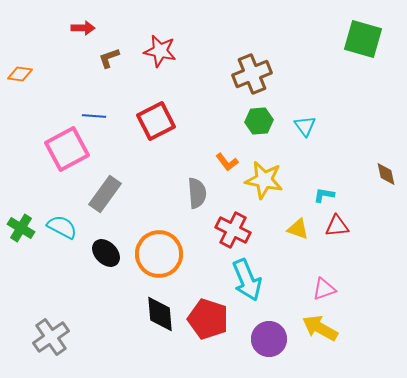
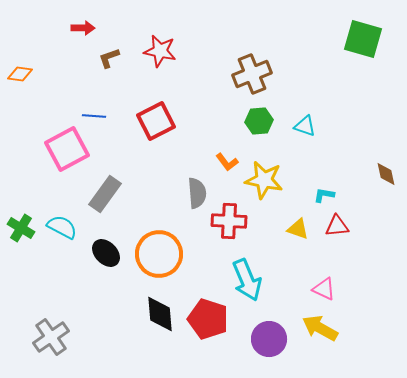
cyan triangle: rotated 35 degrees counterclockwise
red cross: moved 4 px left, 9 px up; rotated 24 degrees counterclockwise
pink triangle: rotated 45 degrees clockwise
